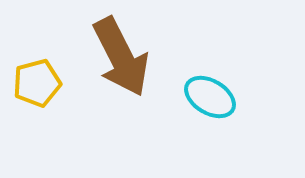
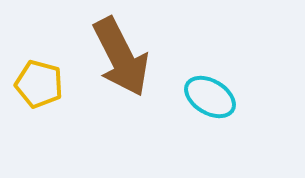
yellow pentagon: moved 2 px right, 1 px down; rotated 30 degrees clockwise
